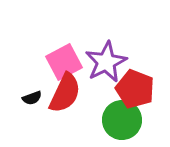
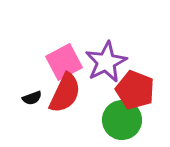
red pentagon: moved 1 px down
